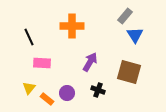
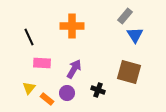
purple arrow: moved 16 px left, 7 px down
